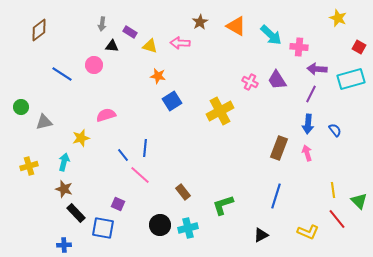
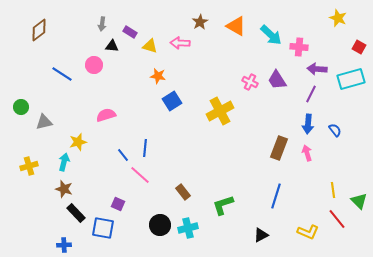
yellow star at (81, 138): moved 3 px left, 4 px down
